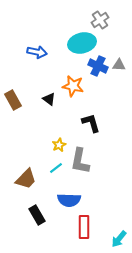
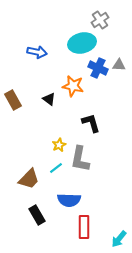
blue cross: moved 2 px down
gray L-shape: moved 2 px up
brown trapezoid: moved 3 px right
